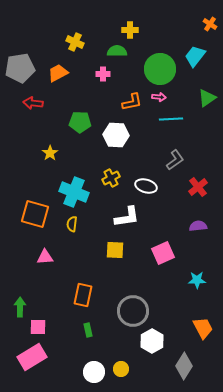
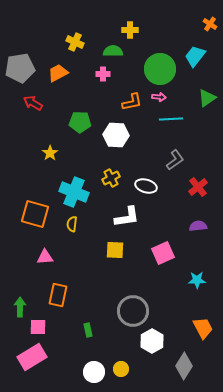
green semicircle at (117, 51): moved 4 px left
red arrow at (33, 103): rotated 24 degrees clockwise
orange rectangle at (83, 295): moved 25 px left
